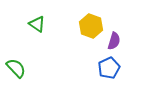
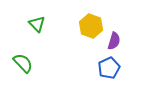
green triangle: rotated 12 degrees clockwise
green semicircle: moved 7 px right, 5 px up
